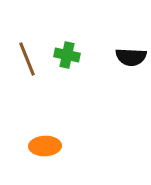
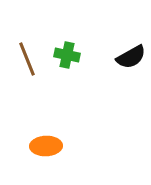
black semicircle: rotated 32 degrees counterclockwise
orange ellipse: moved 1 px right
